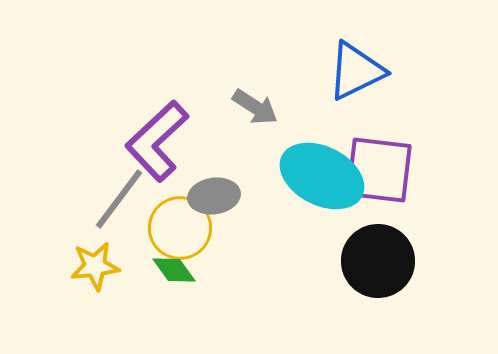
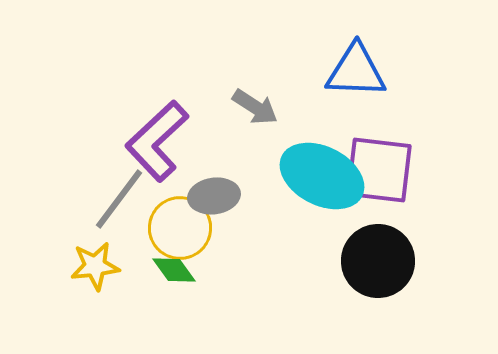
blue triangle: rotated 28 degrees clockwise
